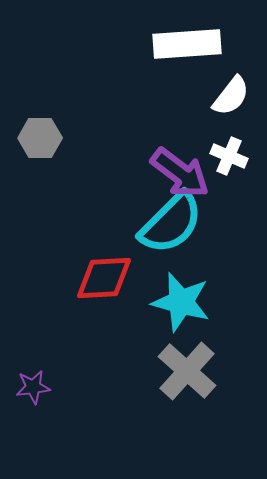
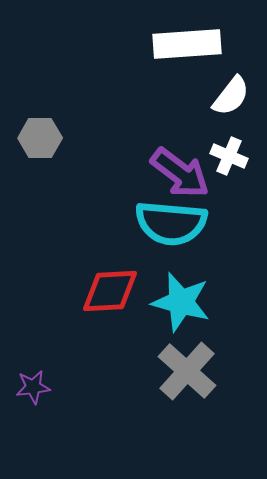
cyan semicircle: rotated 50 degrees clockwise
red diamond: moved 6 px right, 13 px down
